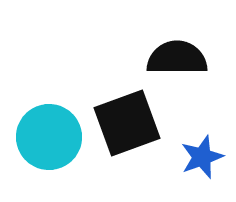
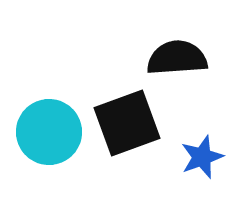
black semicircle: rotated 4 degrees counterclockwise
cyan circle: moved 5 px up
